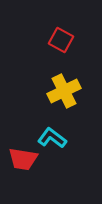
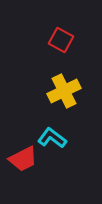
red trapezoid: rotated 36 degrees counterclockwise
